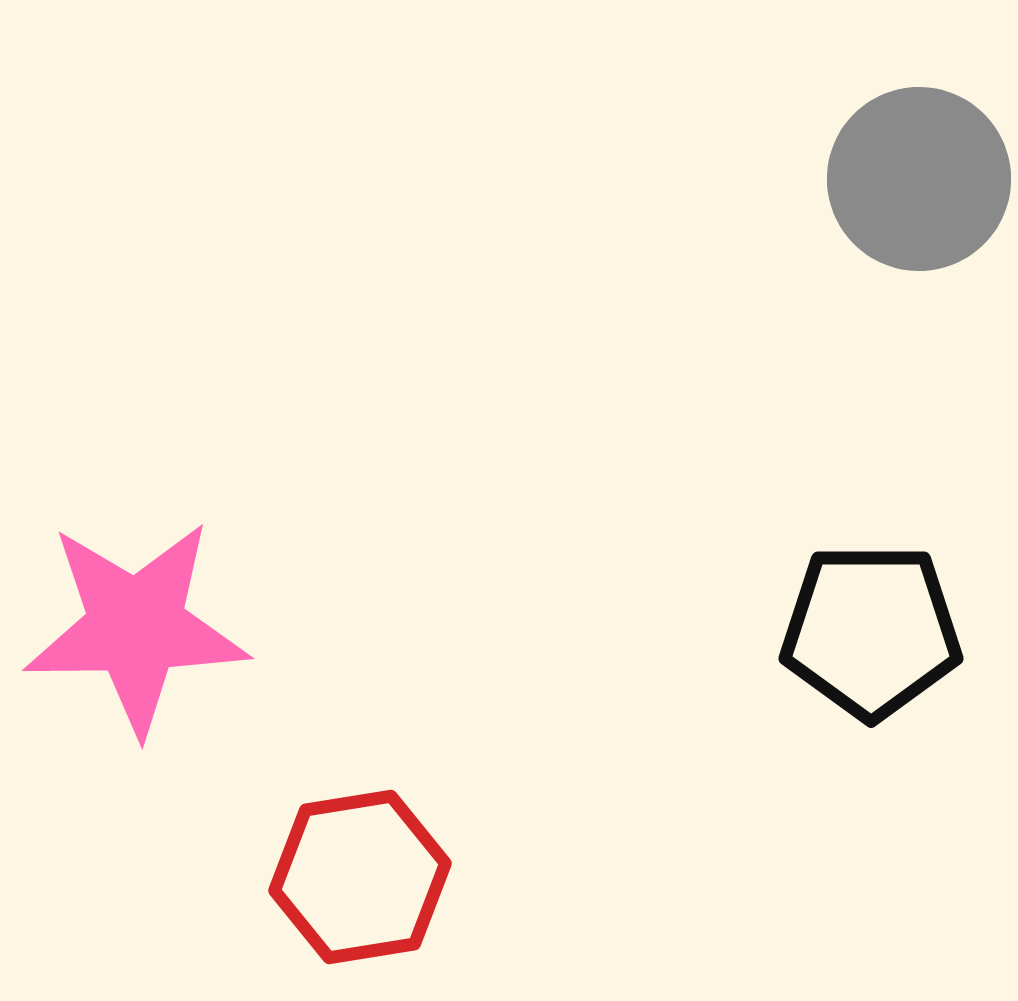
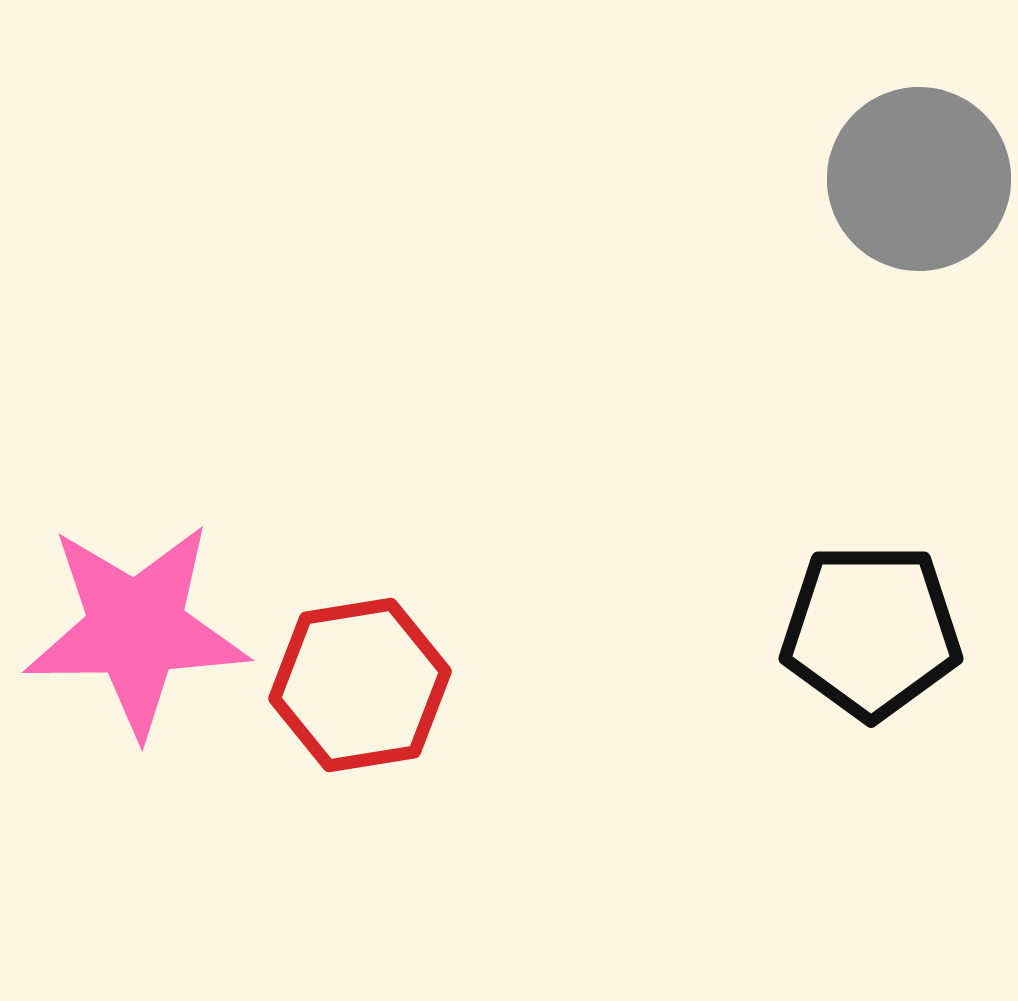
pink star: moved 2 px down
red hexagon: moved 192 px up
